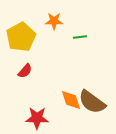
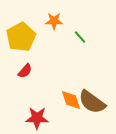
green line: rotated 56 degrees clockwise
